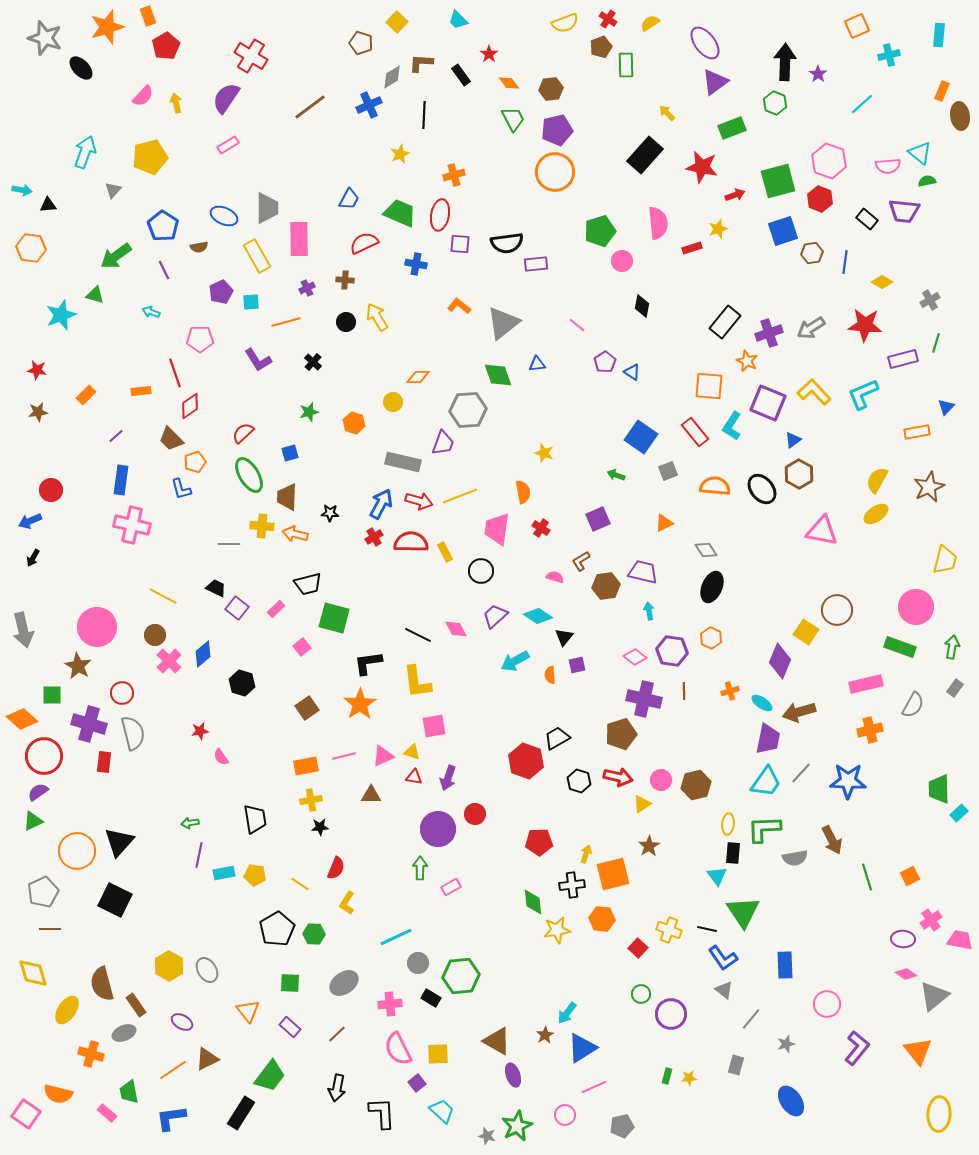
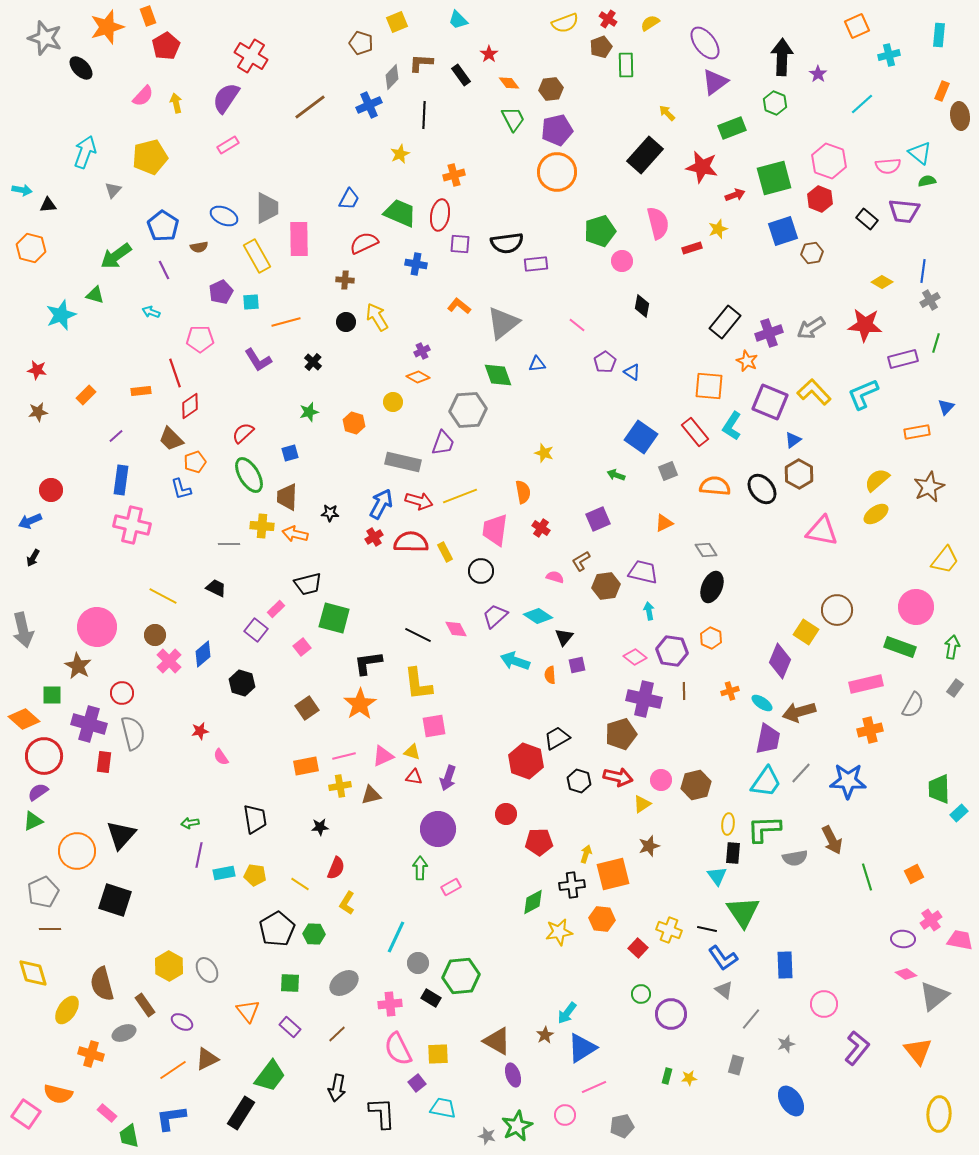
yellow square at (397, 22): rotated 25 degrees clockwise
black arrow at (785, 62): moved 3 px left, 5 px up
gray diamond at (392, 77): rotated 15 degrees counterclockwise
orange circle at (555, 172): moved 2 px right
green square at (778, 181): moved 4 px left, 3 px up
pink semicircle at (658, 223): rotated 8 degrees counterclockwise
orange hexagon at (31, 248): rotated 8 degrees clockwise
blue line at (845, 262): moved 78 px right, 9 px down
purple cross at (307, 288): moved 115 px right, 63 px down
orange diamond at (418, 377): rotated 30 degrees clockwise
purple square at (768, 403): moved 2 px right, 1 px up
yellow semicircle at (877, 480): rotated 20 degrees clockwise
pink trapezoid at (497, 529): moved 2 px left, 1 px down
yellow trapezoid at (945, 560): rotated 24 degrees clockwise
purple square at (237, 608): moved 19 px right, 22 px down
cyan arrow at (515, 661): rotated 48 degrees clockwise
yellow L-shape at (417, 682): moved 1 px right, 2 px down
orange diamond at (22, 719): moved 2 px right
brown triangle at (371, 795): rotated 15 degrees counterclockwise
yellow cross at (311, 800): moved 29 px right, 14 px up
red circle at (475, 814): moved 31 px right
black triangle at (119, 842): moved 2 px right, 7 px up
brown star at (649, 846): rotated 15 degrees clockwise
orange square at (910, 876): moved 4 px right, 2 px up
black square at (115, 900): rotated 8 degrees counterclockwise
green diamond at (533, 902): rotated 68 degrees clockwise
yellow star at (557, 930): moved 2 px right, 2 px down
cyan line at (396, 937): rotated 40 degrees counterclockwise
pink circle at (827, 1004): moved 3 px left
brown rectangle at (136, 1005): moved 9 px right
green trapezoid at (129, 1092): moved 44 px down
cyan trapezoid at (442, 1111): moved 1 px right, 3 px up; rotated 32 degrees counterclockwise
